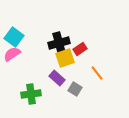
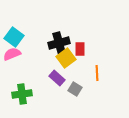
red rectangle: rotated 56 degrees counterclockwise
pink semicircle: rotated 12 degrees clockwise
yellow square: moved 1 px right; rotated 18 degrees counterclockwise
orange line: rotated 35 degrees clockwise
green cross: moved 9 px left
